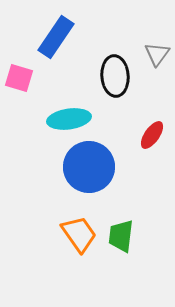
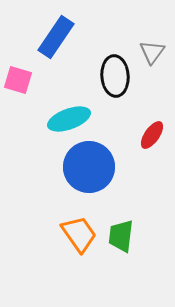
gray triangle: moved 5 px left, 2 px up
pink square: moved 1 px left, 2 px down
cyan ellipse: rotated 12 degrees counterclockwise
